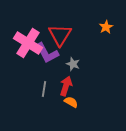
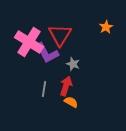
pink cross: moved 1 px right, 1 px up
